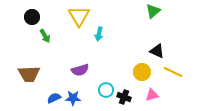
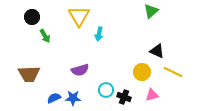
green triangle: moved 2 px left
